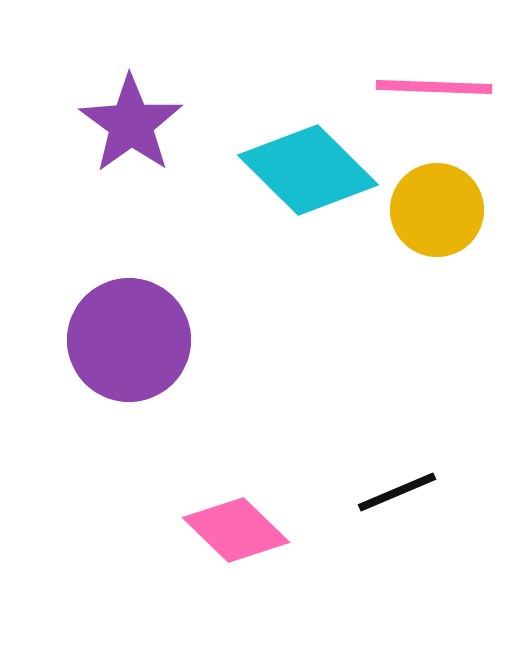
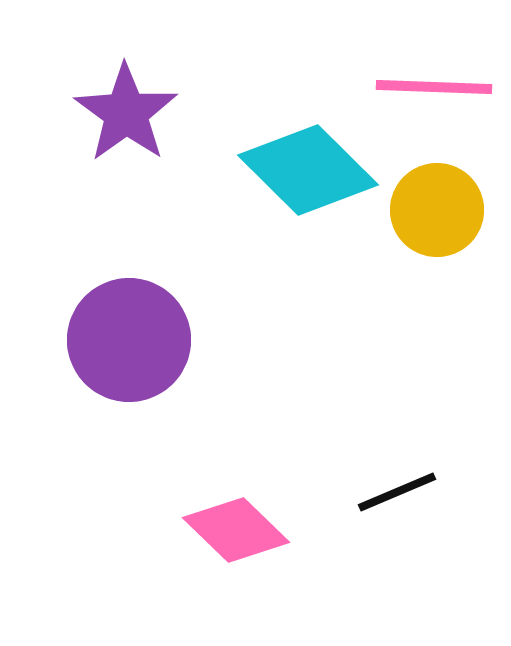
purple star: moved 5 px left, 11 px up
